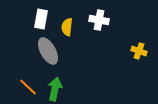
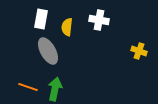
orange line: rotated 24 degrees counterclockwise
